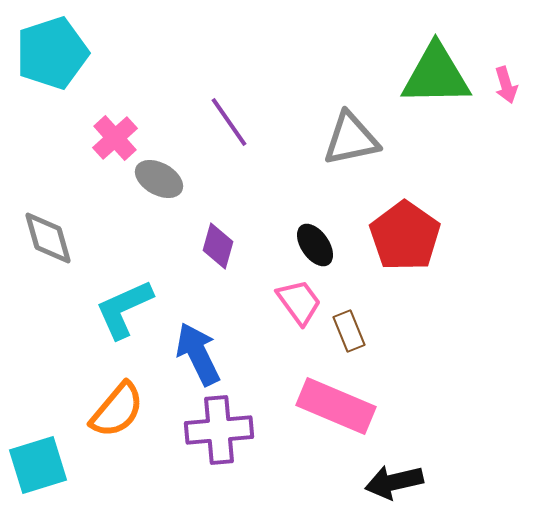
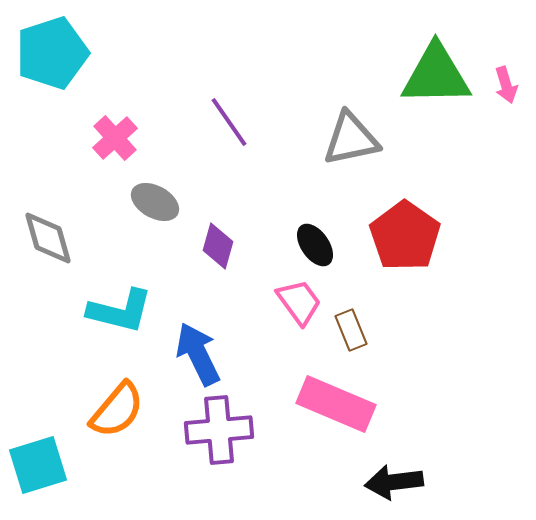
gray ellipse: moved 4 px left, 23 px down
cyan L-shape: moved 4 px left, 2 px down; rotated 142 degrees counterclockwise
brown rectangle: moved 2 px right, 1 px up
pink rectangle: moved 2 px up
black arrow: rotated 6 degrees clockwise
